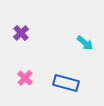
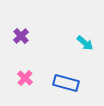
purple cross: moved 3 px down
